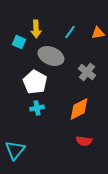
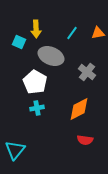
cyan line: moved 2 px right, 1 px down
red semicircle: moved 1 px right, 1 px up
